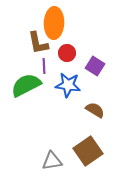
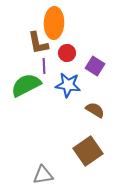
gray triangle: moved 9 px left, 14 px down
